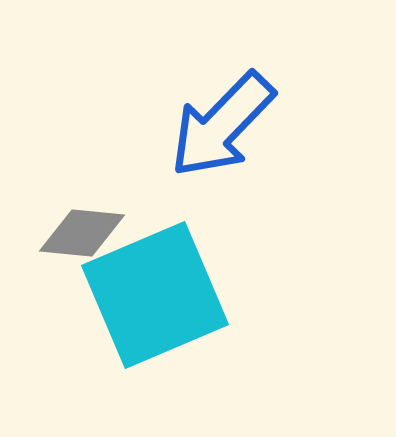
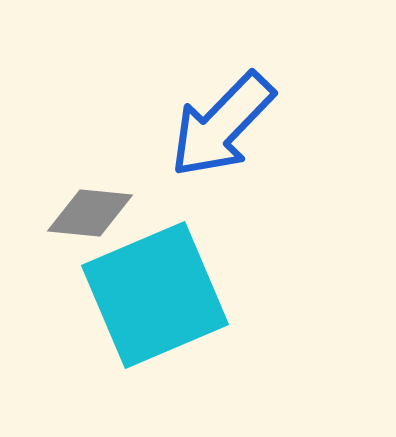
gray diamond: moved 8 px right, 20 px up
